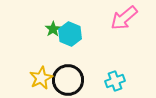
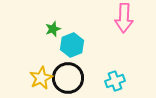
pink arrow: rotated 48 degrees counterclockwise
green star: rotated 14 degrees clockwise
cyan hexagon: moved 2 px right, 11 px down; rotated 15 degrees clockwise
black circle: moved 2 px up
